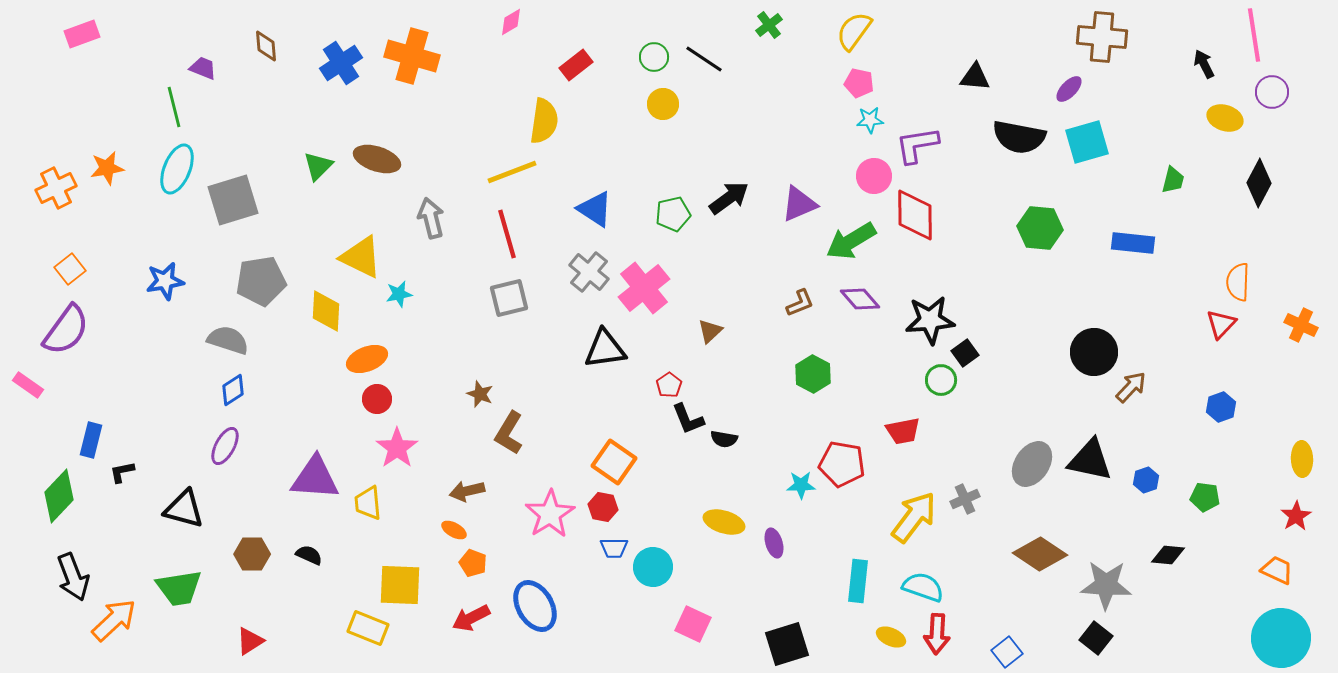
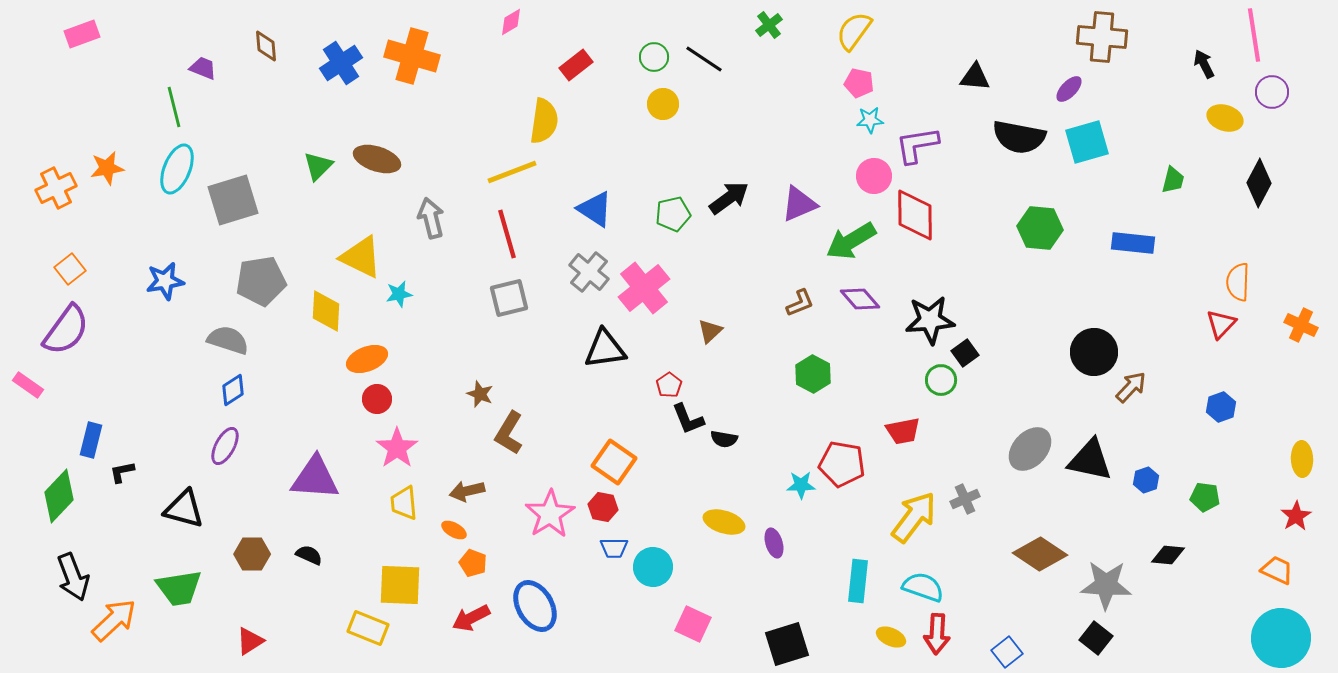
gray ellipse at (1032, 464): moved 2 px left, 15 px up; rotated 9 degrees clockwise
yellow trapezoid at (368, 503): moved 36 px right
